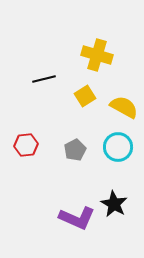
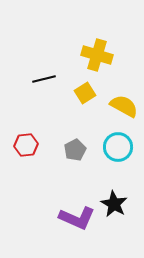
yellow square: moved 3 px up
yellow semicircle: moved 1 px up
